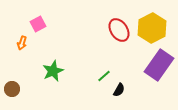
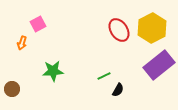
purple rectangle: rotated 16 degrees clockwise
green star: rotated 20 degrees clockwise
green line: rotated 16 degrees clockwise
black semicircle: moved 1 px left
